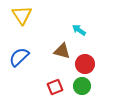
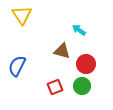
blue semicircle: moved 2 px left, 9 px down; rotated 20 degrees counterclockwise
red circle: moved 1 px right
